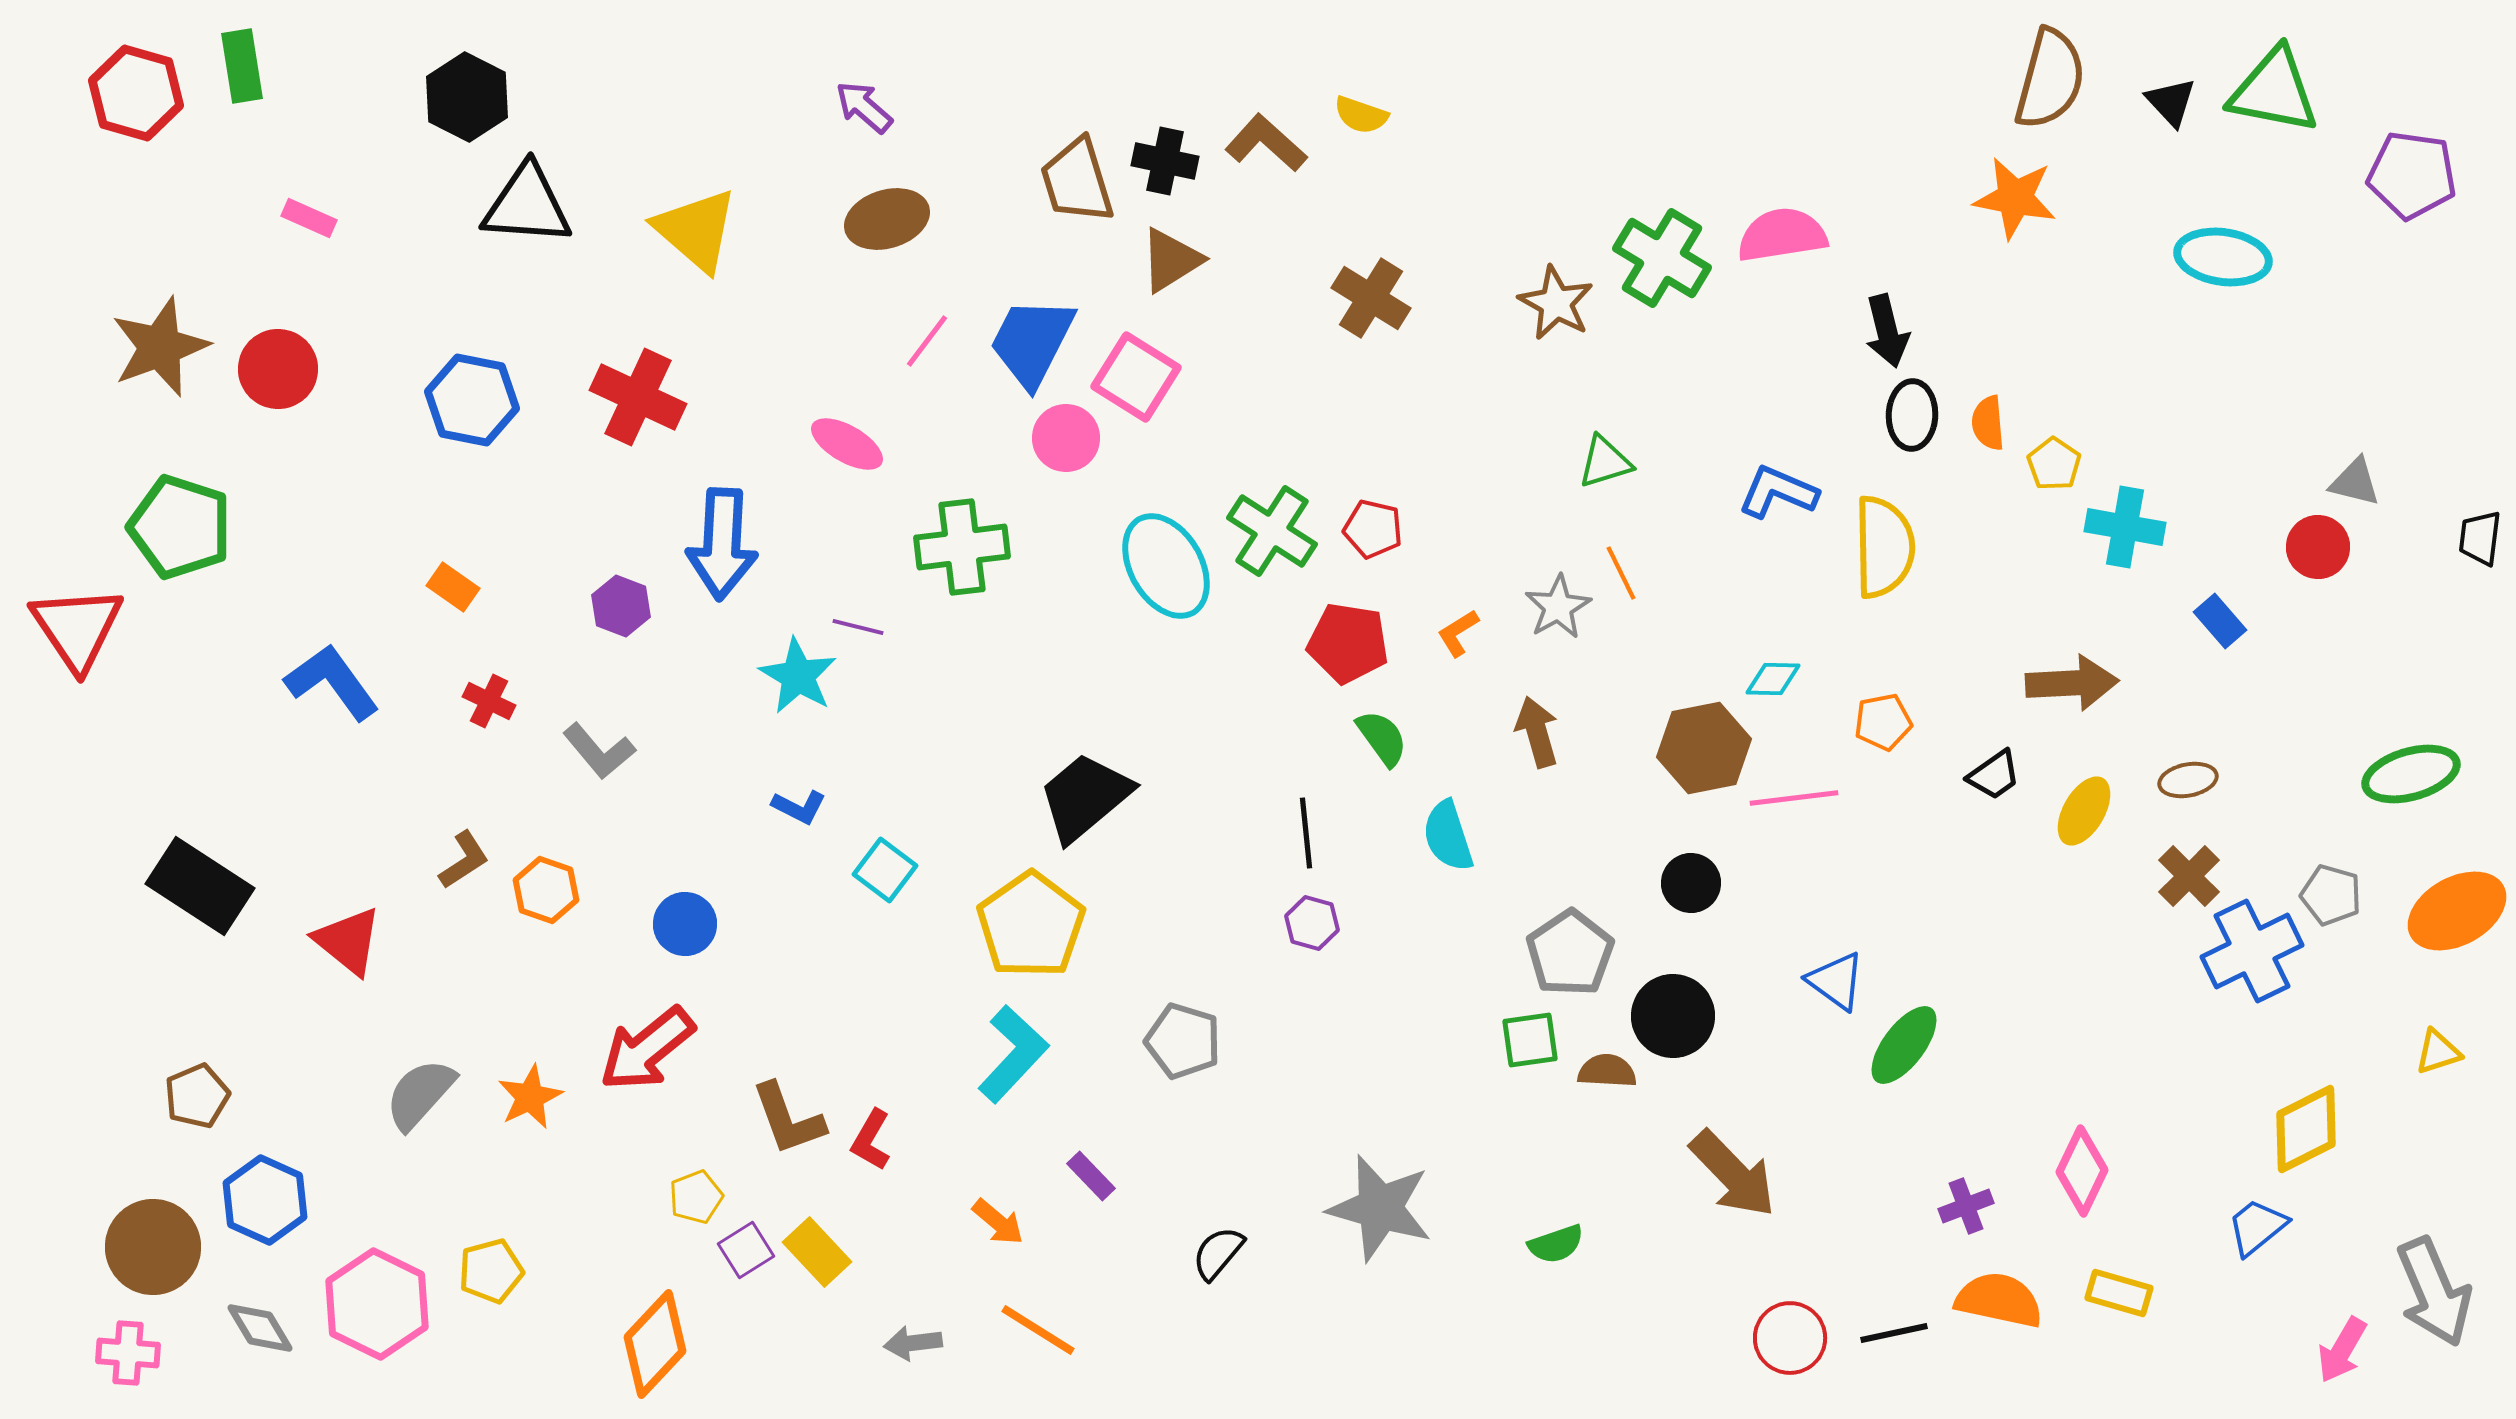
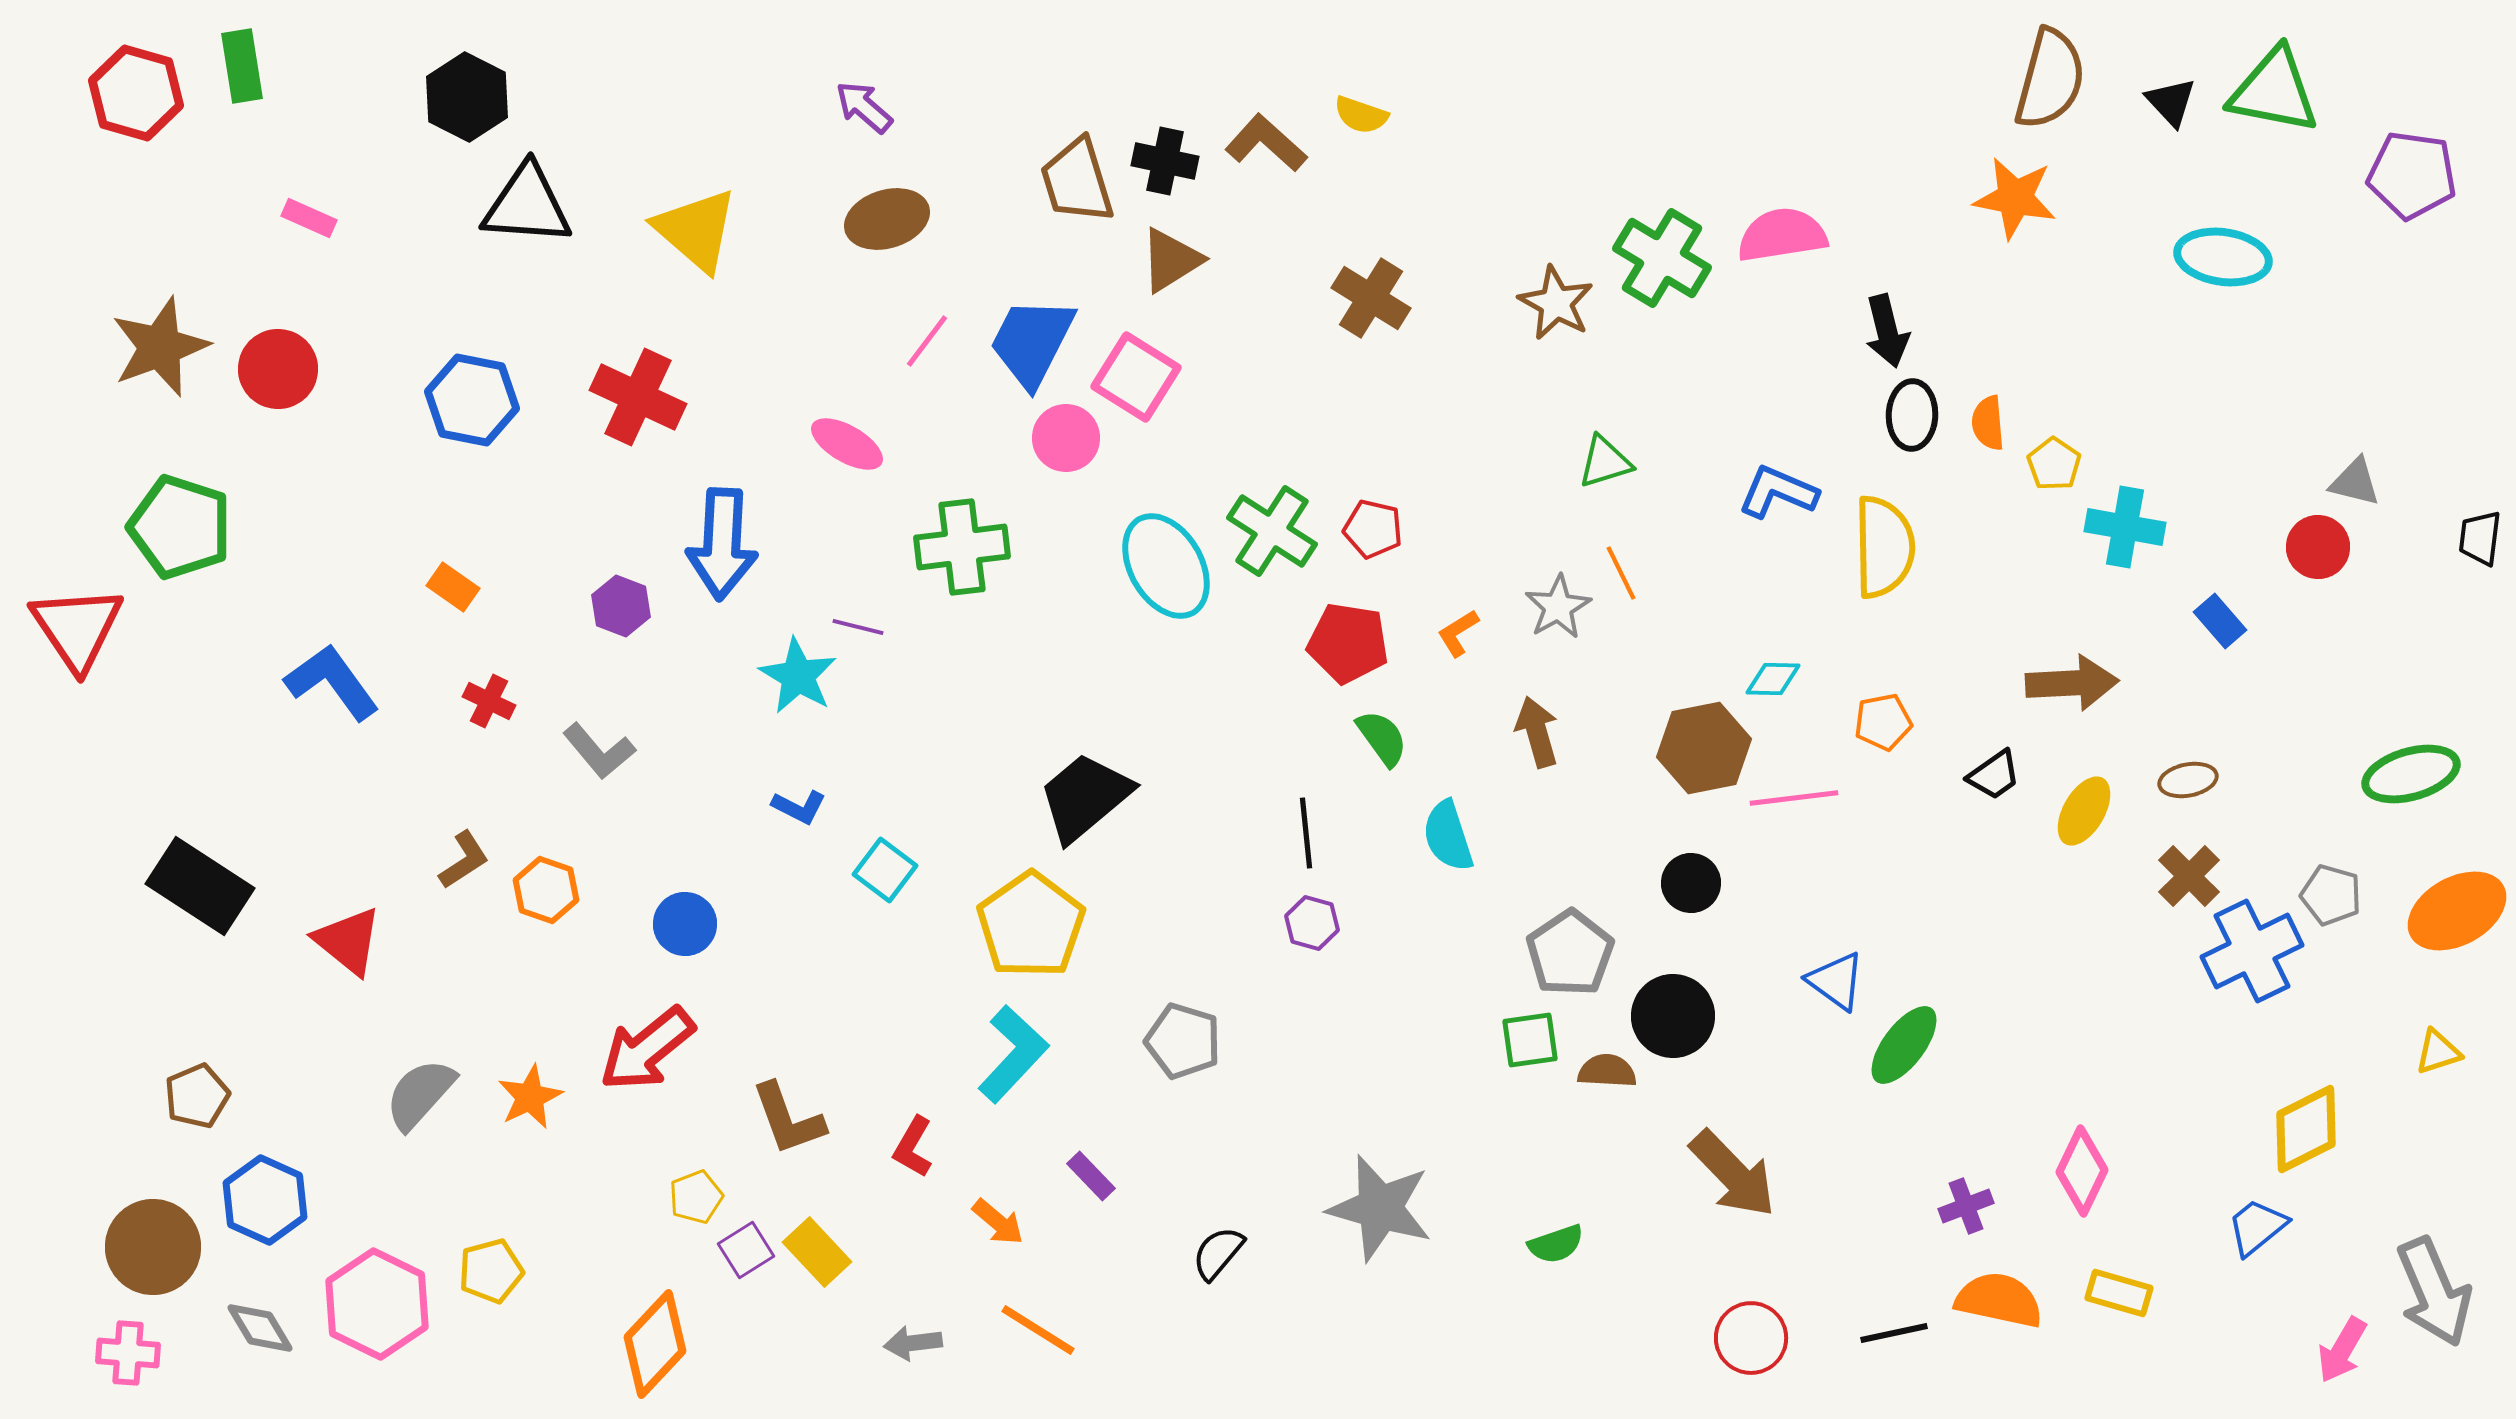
red L-shape at (871, 1140): moved 42 px right, 7 px down
red circle at (1790, 1338): moved 39 px left
